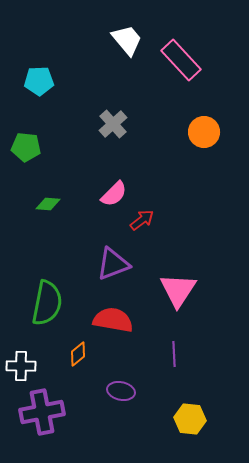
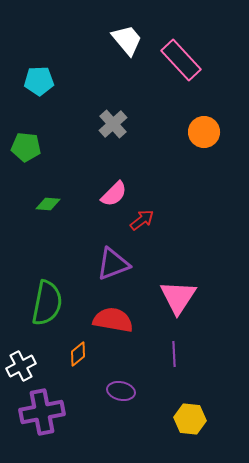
pink triangle: moved 7 px down
white cross: rotated 28 degrees counterclockwise
